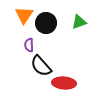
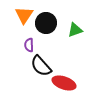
green triangle: moved 4 px left, 8 px down
red ellipse: rotated 15 degrees clockwise
